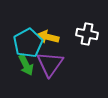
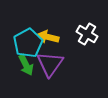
white cross: rotated 20 degrees clockwise
